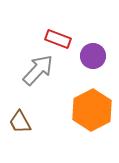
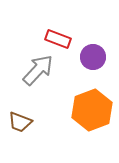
purple circle: moved 1 px down
orange hexagon: rotated 6 degrees clockwise
brown trapezoid: rotated 40 degrees counterclockwise
